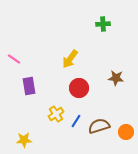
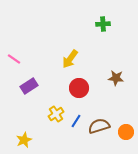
purple rectangle: rotated 66 degrees clockwise
yellow star: rotated 21 degrees counterclockwise
